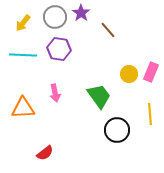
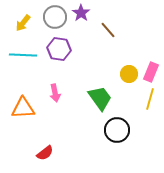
green trapezoid: moved 1 px right, 2 px down
yellow line: moved 15 px up; rotated 20 degrees clockwise
